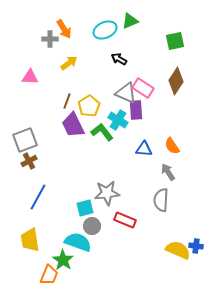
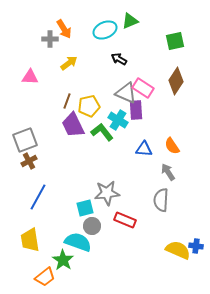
yellow pentagon: rotated 20 degrees clockwise
orange trapezoid: moved 4 px left, 2 px down; rotated 30 degrees clockwise
